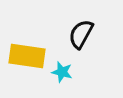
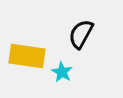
cyan star: rotated 15 degrees clockwise
